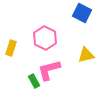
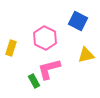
blue square: moved 4 px left, 8 px down
pink L-shape: moved 1 px up
